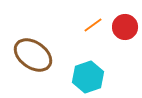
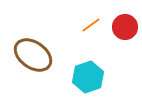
orange line: moved 2 px left
